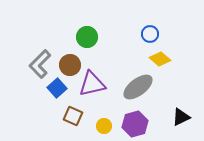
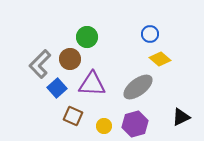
brown circle: moved 6 px up
purple triangle: rotated 16 degrees clockwise
